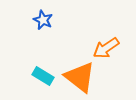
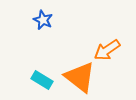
orange arrow: moved 1 px right, 2 px down
cyan rectangle: moved 1 px left, 4 px down
